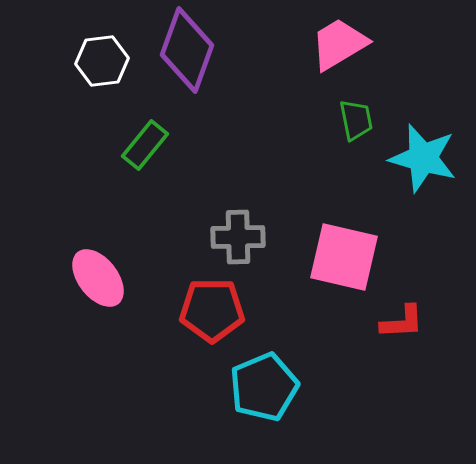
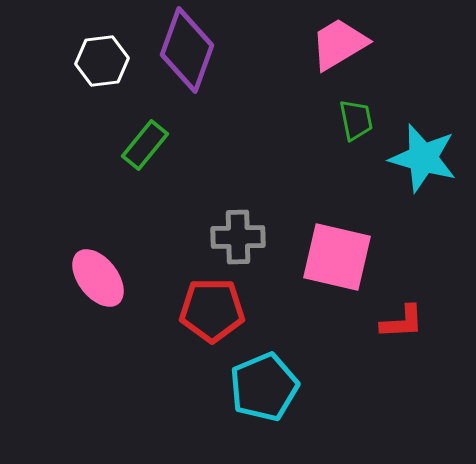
pink square: moved 7 px left
